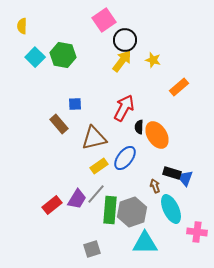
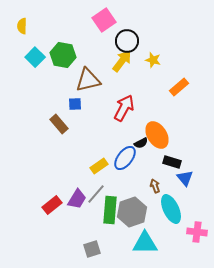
black circle: moved 2 px right, 1 px down
black semicircle: moved 2 px right, 16 px down; rotated 120 degrees counterclockwise
brown triangle: moved 6 px left, 58 px up
black rectangle: moved 11 px up
